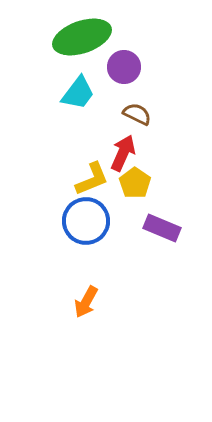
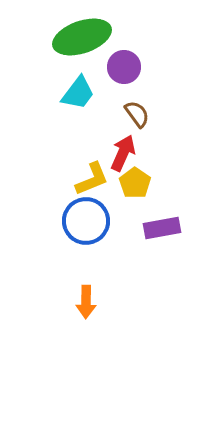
brown semicircle: rotated 28 degrees clockwise
purple rectangle: rotated 33 degrees counterclockwise
orange arrow: rotated 28 degrees counterclockwise
